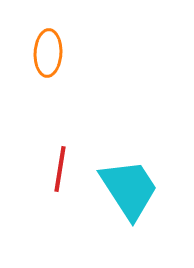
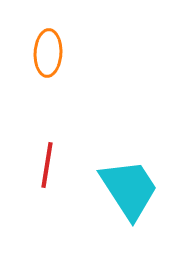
red line: moved 13 px left, 4 px up
